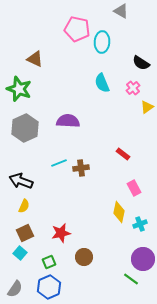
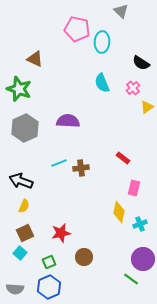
gray triangle: rotated 14 degrees clockwise
red rectangle: moved 4 px down
pink rectangle: rotated 42 degrees clockwise
gray semicircle: rotated 60 degrees clockwise
